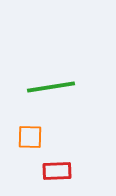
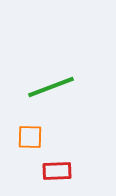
green line: rotated 12 degrees counterclockwise
